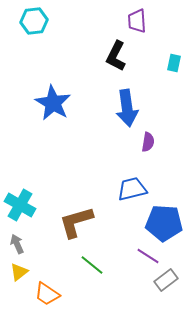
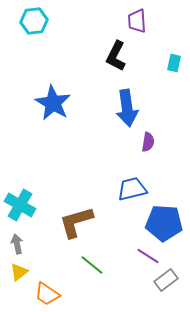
gray arrow: rotated 12 degrees clockwise
